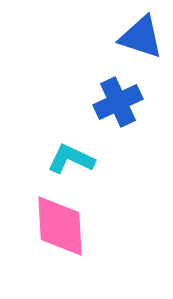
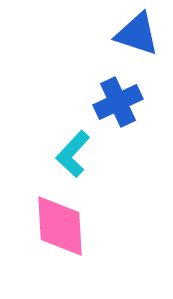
blue triangle: moved 4 px left, 3 px up
cyan L-shape: moved 2 px right, 5 px up; rotated 72 degrees counterclockwise
